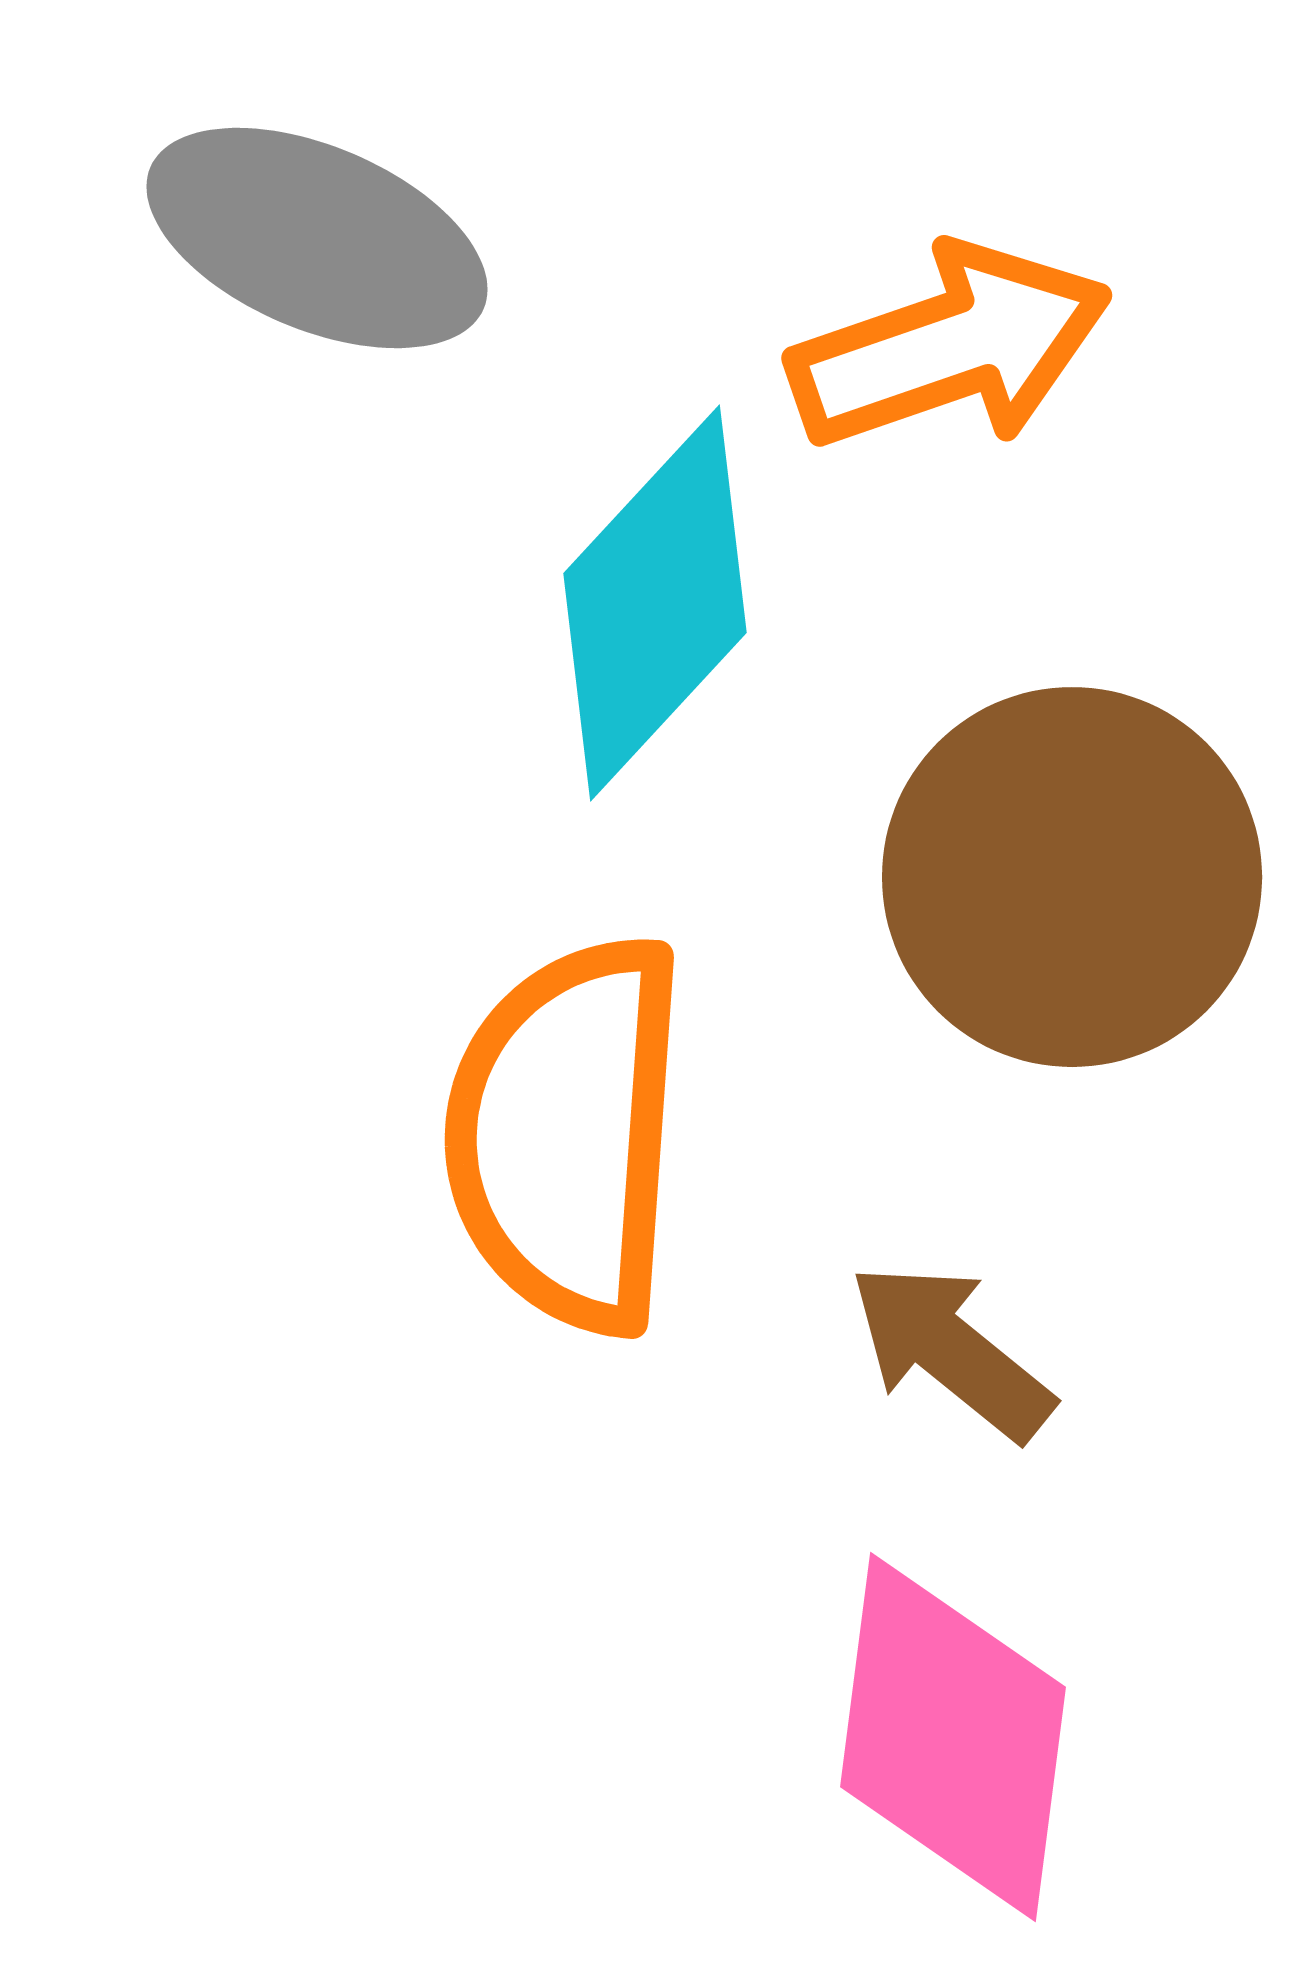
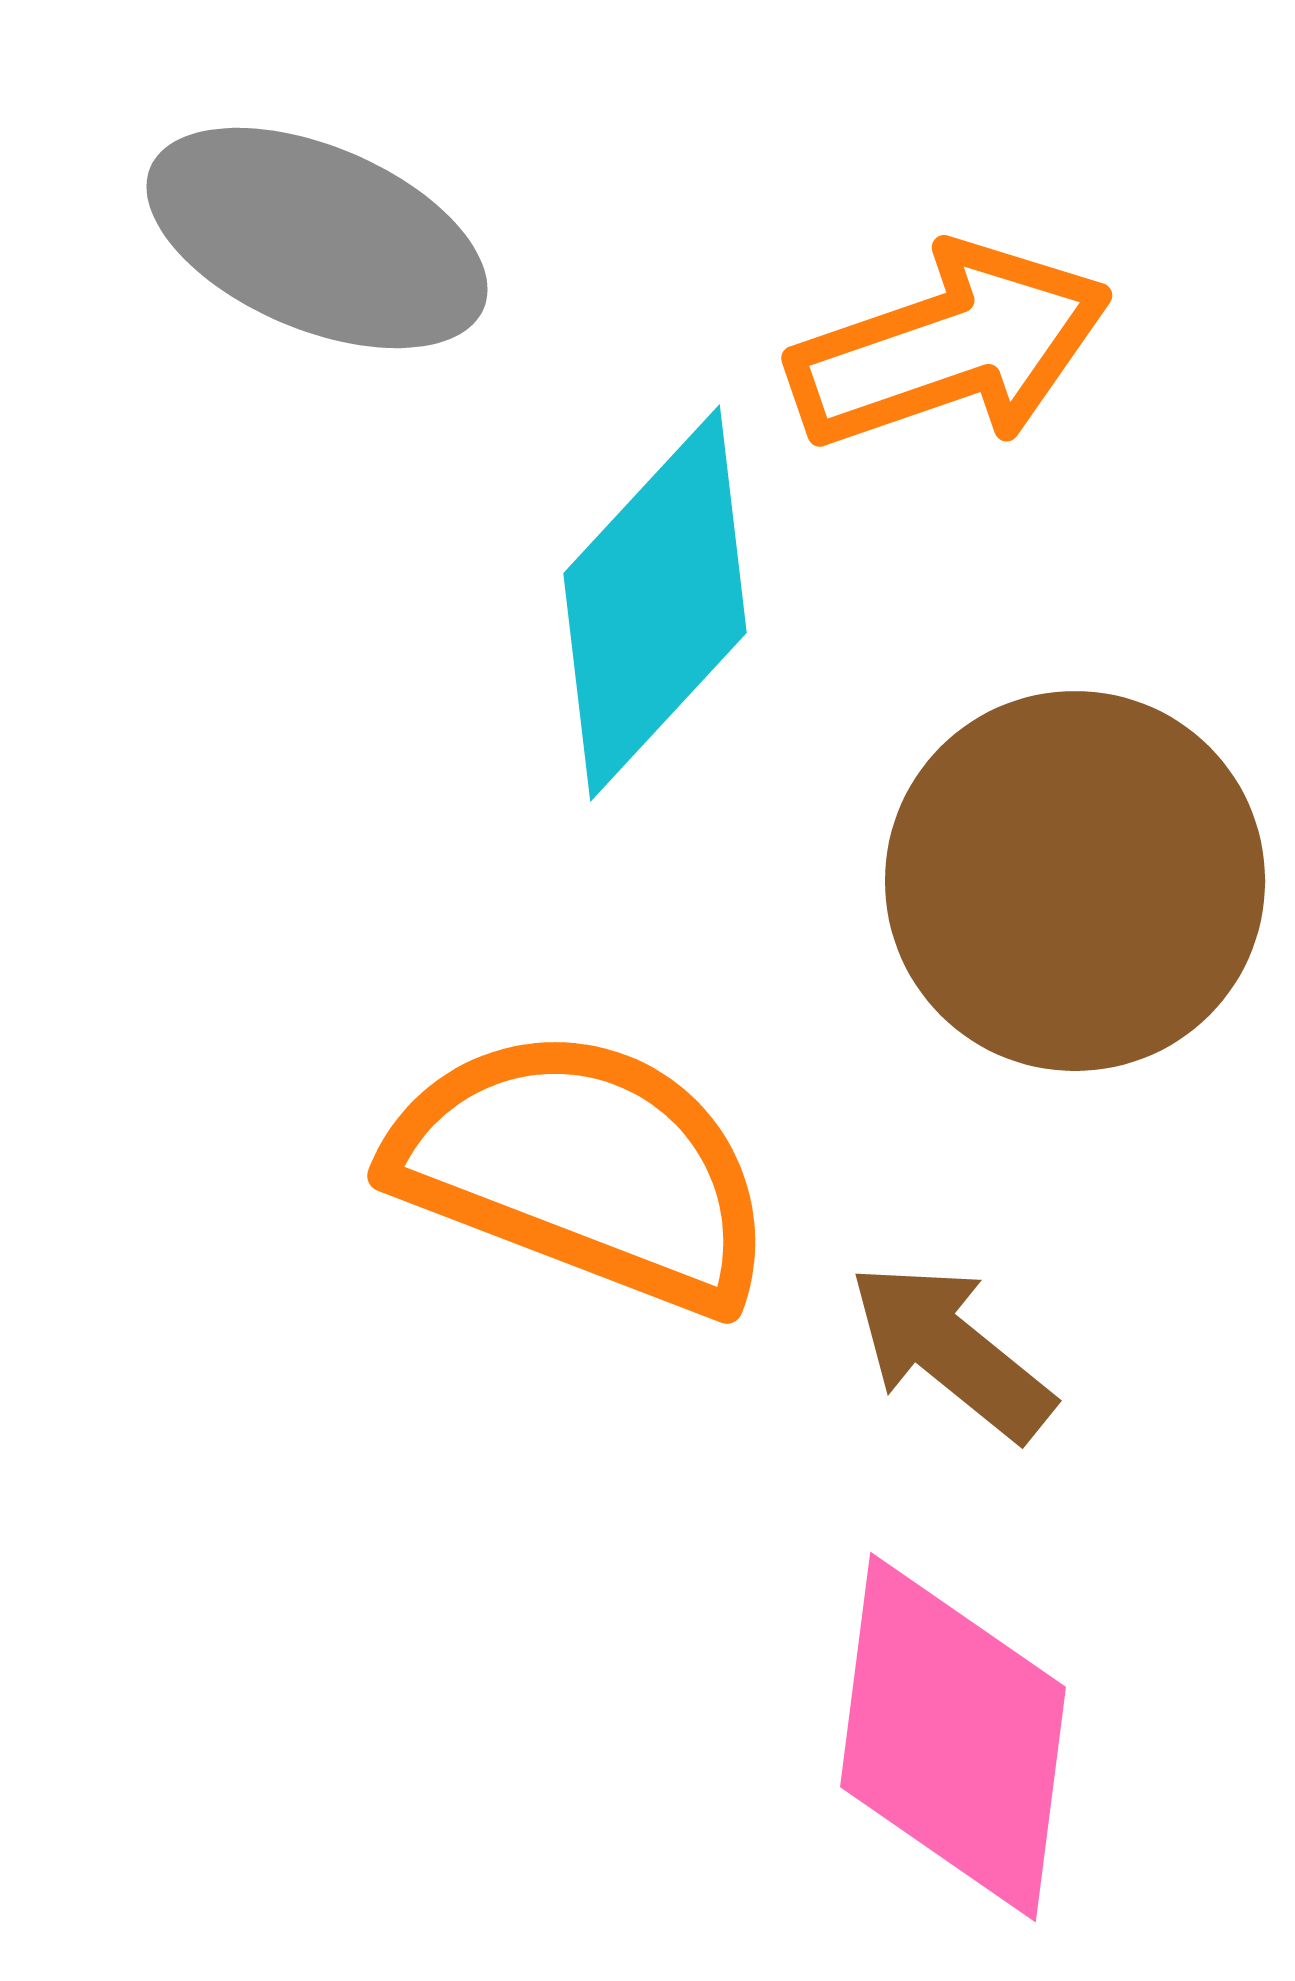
brown circle: moved 3 px right, 4 px down
orange semicircle: moved 16 px right, 35 px down; rotated 107 degrees clockwise
